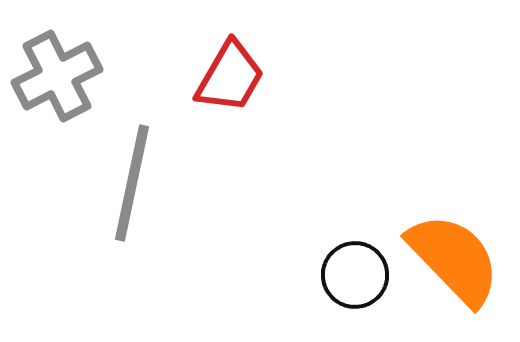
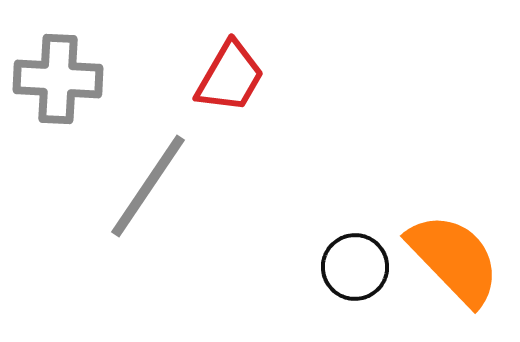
gray cross: moved 1 px right, 3 px down; rotated 30 degrees clockwise
gray line: moved 16 px right, 3 px down; rotated 22 degrees clockwise
black circle: moved 8 px up
